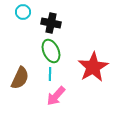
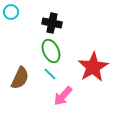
cyan circle: moved 12 px left
black cross: moved 1 px right
cyan line: rotated 48 degrees counterclockwise
pink arrow: moved 7 px right
